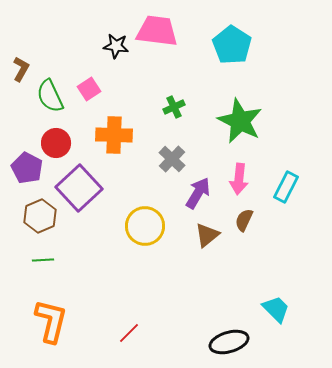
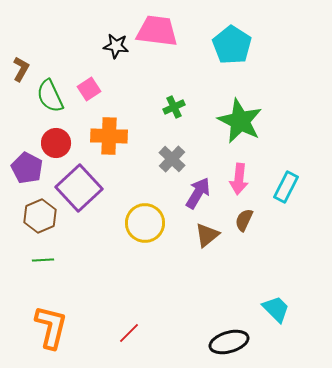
orange cross: moved 5 px left, 1 px down
yellow circle: moved 3 px up
orange L-shape: moved 6 px down
